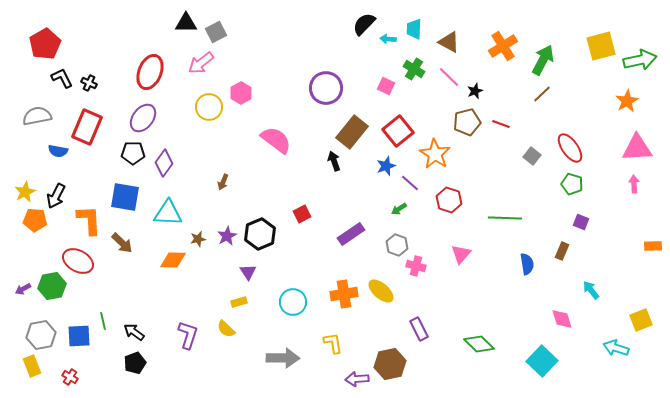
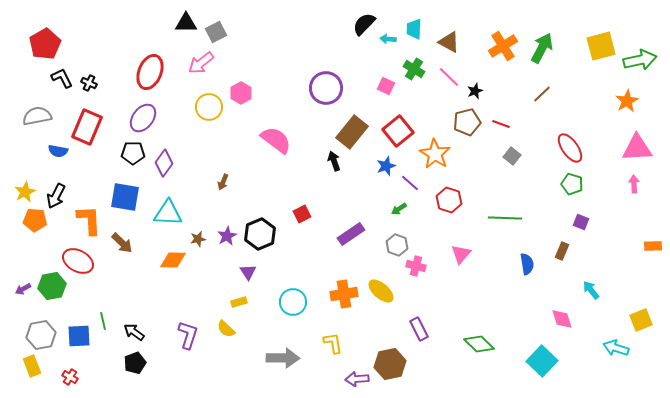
green arrow at (543, 60): moved 1 px left, 12 px up
gray square at (532, 156): moved 20 px left
